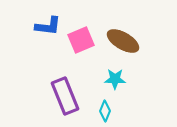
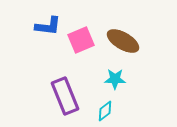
cyan diamond: rotated 30 degrees clockwise
